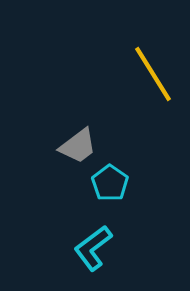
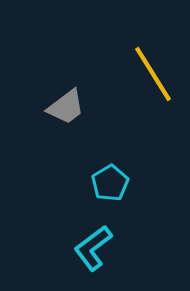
gray trapezoid: moved 12 px left, 39 px up
cyan pentagon: rotated 6 degrees clockwise
